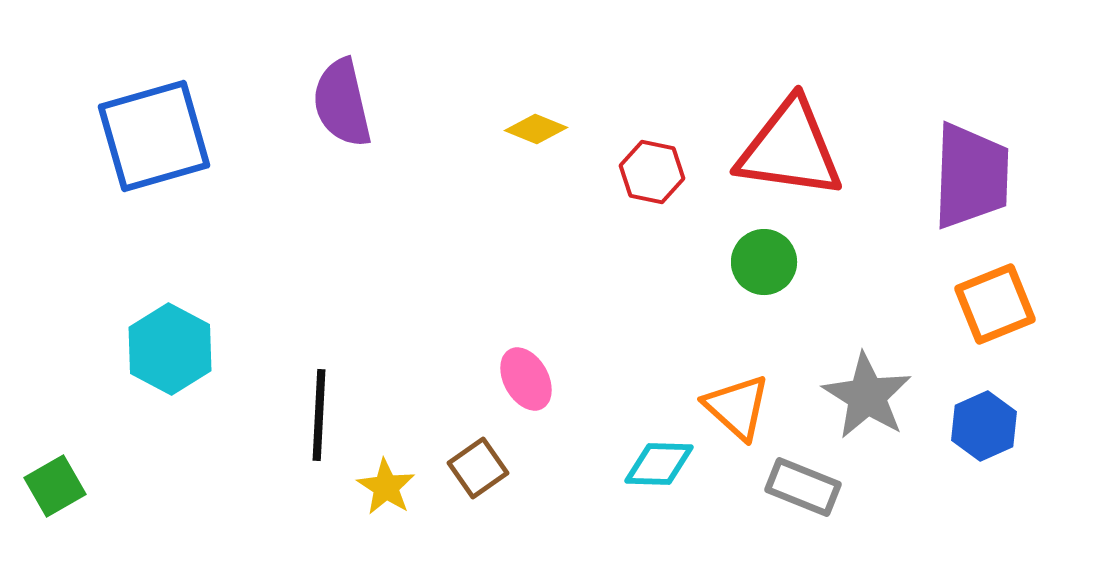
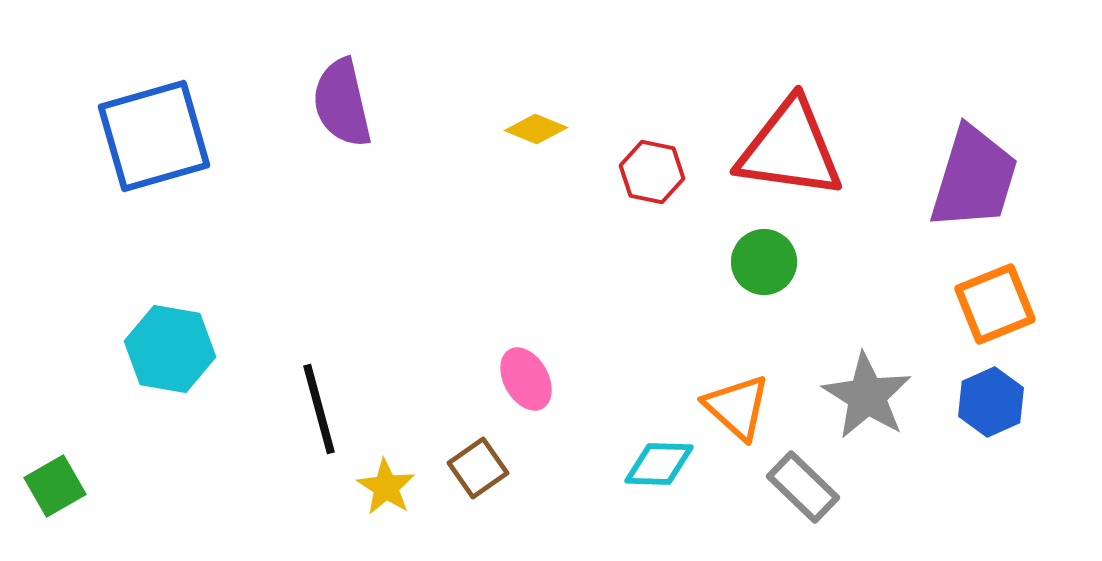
purple trapezoid: moved 3 px right, 2 px down; rotated 15 degrees clockwise
cyan hexagon: rotated 18 degrees counterclockwise
black line: moved 6 px up; rotated 18 degrees counterclockwise
blue hexagon: moved 7 px right, 24 px up
gray rectangle: rotated 22 degrees clockwise
